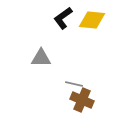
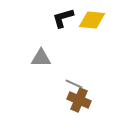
black L-shape: rotated 20 degrees clockwise
gray line: rotated 12 degrees clockwise
brown cross: moved 3 px left
